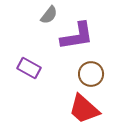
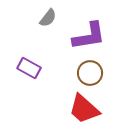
gray semicircle: moved 1 px left, 3 px down
purple L-shape: moved 12 px right
brown circle: moved 1 px left, 1 px up
